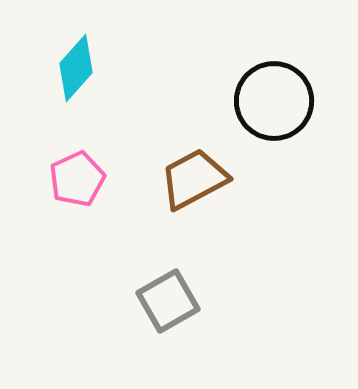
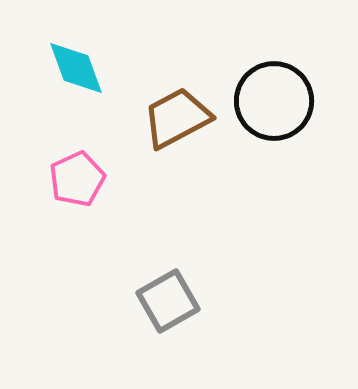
cyan diamond: rotated 62 degrees counterclockwise
brown trapezoid: moved 17 px left, 61 px up
